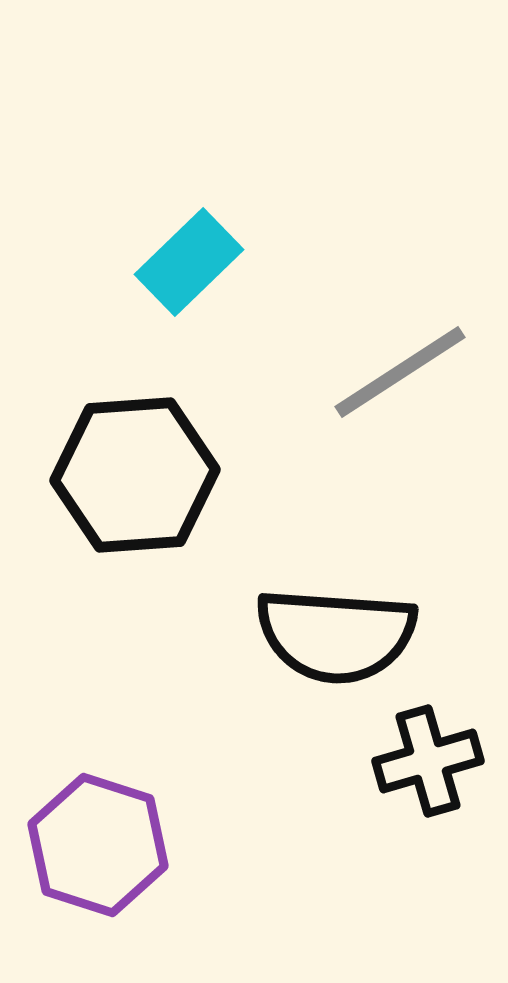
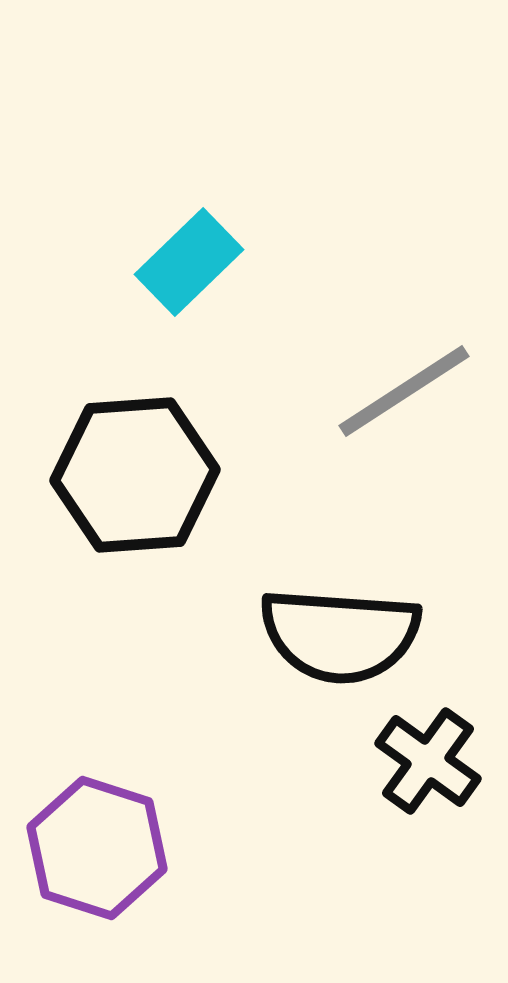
gray line: moved 4 px right, 19 px down
black semicircle: moved 4 px right
black cross: rotated 38 degrees counterclockwise
purple hexagon: moved 1 px left, 3 px down
